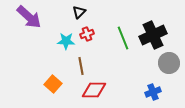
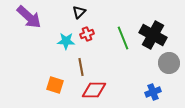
black cross: rotated 36 degrees counterclockwise
brown line: moved 1 px down
orange square: moved 2 px right, 1 px down; rotated 24 degrees counterclockwise
